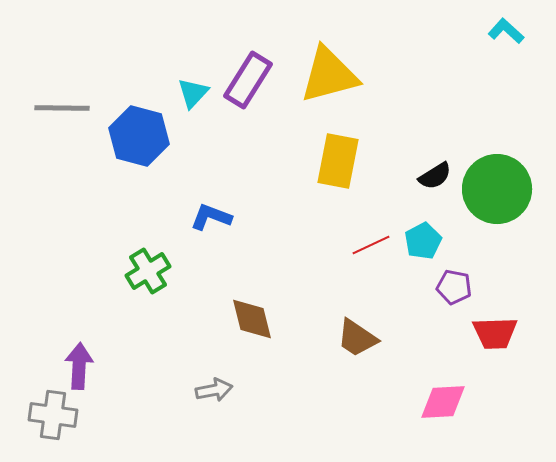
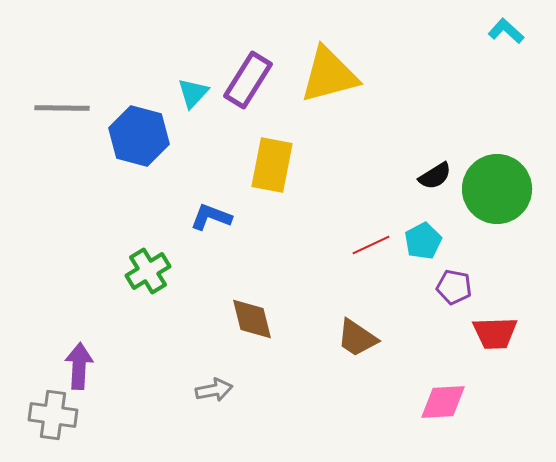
yellow rectangle: moved 66 px left, 4 px down
